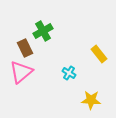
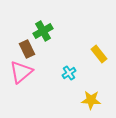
brown rectangle: moved 2 px right, 1 px down
cyan cross: rotated 24 degrees clockwise
